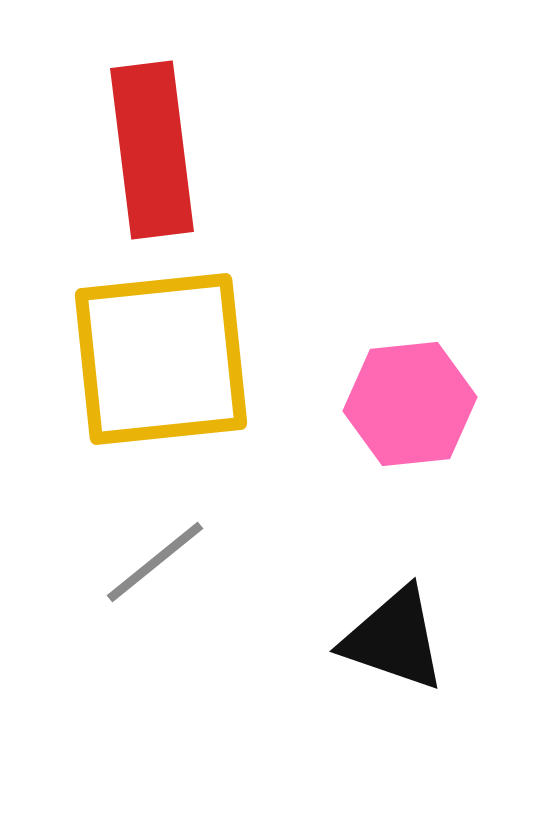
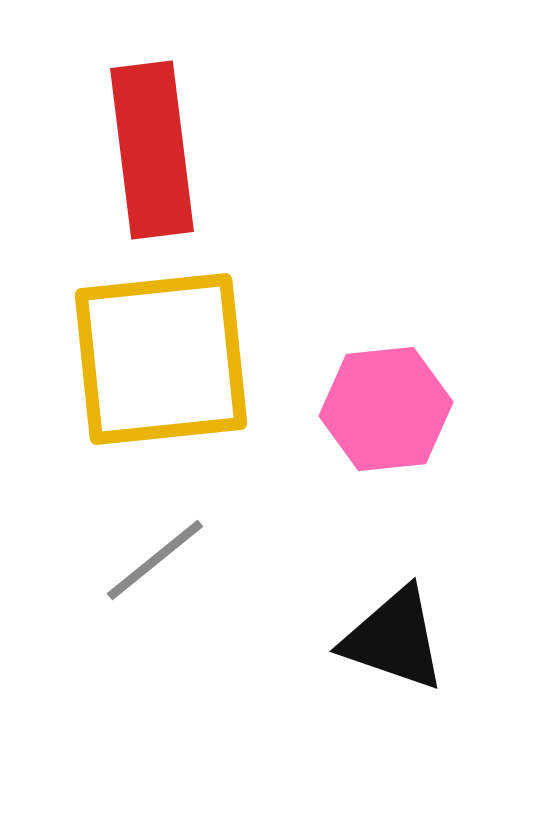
pink hexagon: moved 24 px left, 5 px down
gray line: moved 2 px up
